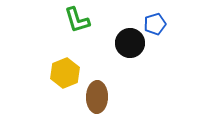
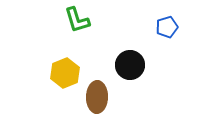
blue pentagon: moved 12 px right, 3 px down
black circle: moved 22 px down
